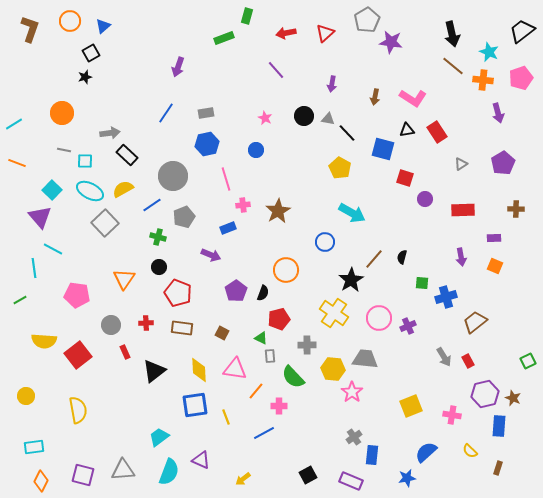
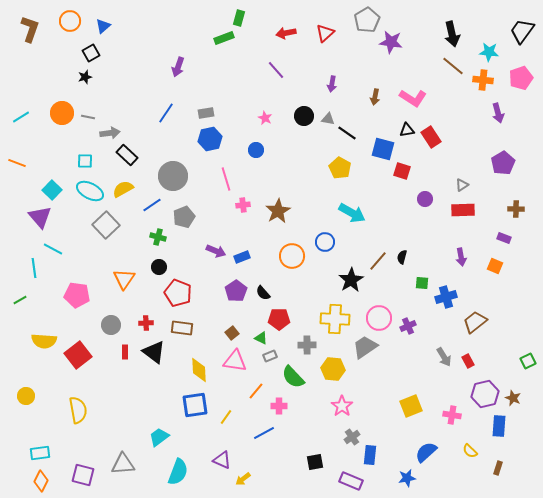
green rectangle at (247, 16): moved 8 px left, 2 px down
black trapezoid at (522, 31): rotated 16 degrees counterclockwise
cyan star at (489, 52): rotated 18 degrees counterclockwise
cyan line at (14, 124): moved 7 px right, 7 px up
red rectangle at (437, 132): moved 6 px left, 5 px down
black line at (347, 133): rotated 12 degrees counterclockwise
blue hexagon at (207, 144): moved 3 px right, 5 px up
gray line at (64, 150): moved 24 px right, 33 px up
gray triangle at (461, 164): moved 1 px right, 21 px down
red square at (405, 178): moved 3 px left, 7 px up
gray square at (105, 223): moved 1 px right, 2 px down
blue rectangle at (228, 228): moved 14 px right, 29 px down
purple rectangle at (494, 238): moved 10 px right; rotated 24 degrees clockwise
purple arrow at (211, 255): moved 5 px right, 4 px up
brown line at (374, 259): moved 4 px right, 2 px down
orange circle at (286, 270): moved 6 px right, 14 px up
black semicircle at (263, 293): rotated 119 degrees clockwise
yellow cross at (334, 313): moved 1 px right, 6 px down; rotated 32 degrees counterclockwise
red pentagon at (279, 319): rotated 15 degrees clockwise
brown square at (222, 333): moved 10 px right; rotated 24 degrees clockwise
red rectangle at (125, 352): rotated 24 degrees clockwise
gray rectangle at (270, 356): rotated 72 degrees clockwise
gray trapezoid at (365, 359): moved 12 px up; rotated 40 degrees counterclockwise
pink triangle at (235, 369): moved 8 px up
black triangle at (154, 371): moved 19 px up; rotated 45 degrees counterclockwise
pink star at (352, 392): moved 10 px left, 14 px down
yellow line at (226, 417): rotated 56 degrees clockwise
gray cross at (354, 437): moved 2 px left
cyan rectangle at (34, 447): moved 6 px right, 6 px down
blue rectangle at (372, 455): moved 2 px left
purple triangle at (201, 460): moved 21 px right
gray triangle at (123, 470): moved 6 px up
cyan semicircle at (169, 472): moved 9 px right
black square at (308, 475): moved 7 px right, 13 px up; rotated 18 degrees clockwise
